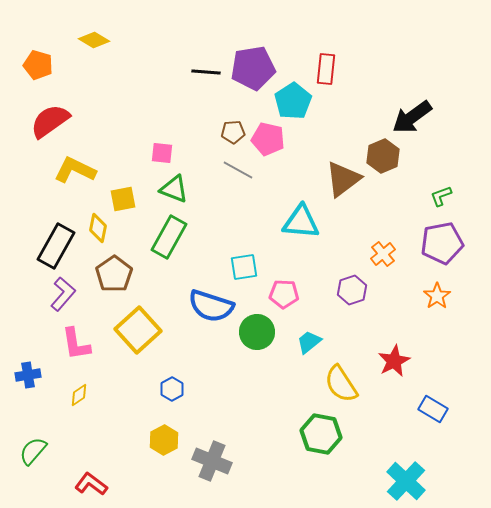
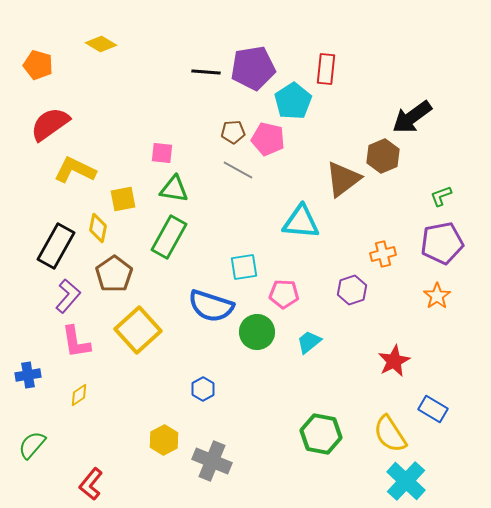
yellow diamond at (94, 40): moved 7 px right, 4 px down
red semicircle at (50, 121): moved 3 px down
green triangle at (174, 189): rotated 12 degrees counterclockwise
orange cross at (383, 254): rotated 25 degrees clockwise
purple L-shape at (63, 294): moved 5 px right, 2 px down
pink L-shape at (76, 344): moved 2 px up
yellow semicircle at (341, 384): moved 49 px right, 50 px down
blue hexagon at (172, 389): moved 31 px right
green semicircle at (33, 451): moved 1 px left, 6 px up
red L-shape at (91, 484): rotated 88 degrees counterclockwise
